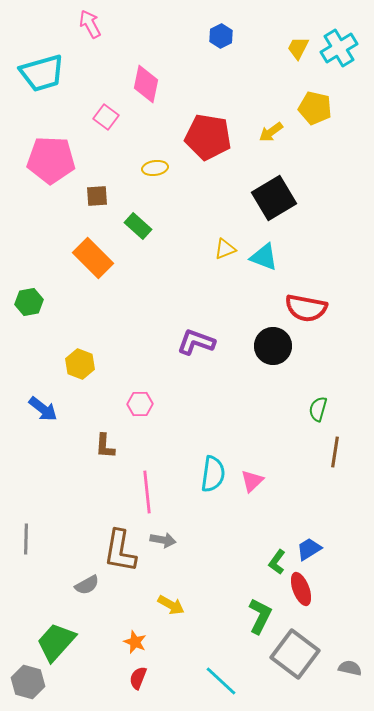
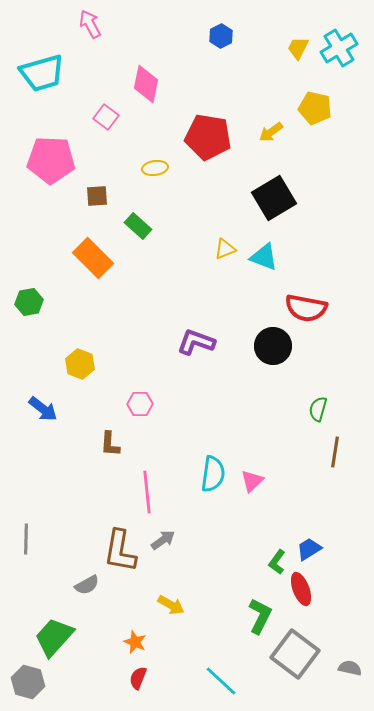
brown L-shape at (105, 446): moved 5 px right, 2 px up
gray arrow at (163, 540): rotated 45 degrees counterclockwise
green trapezoid at (56, 642): moved 2 px left, 5 px up
